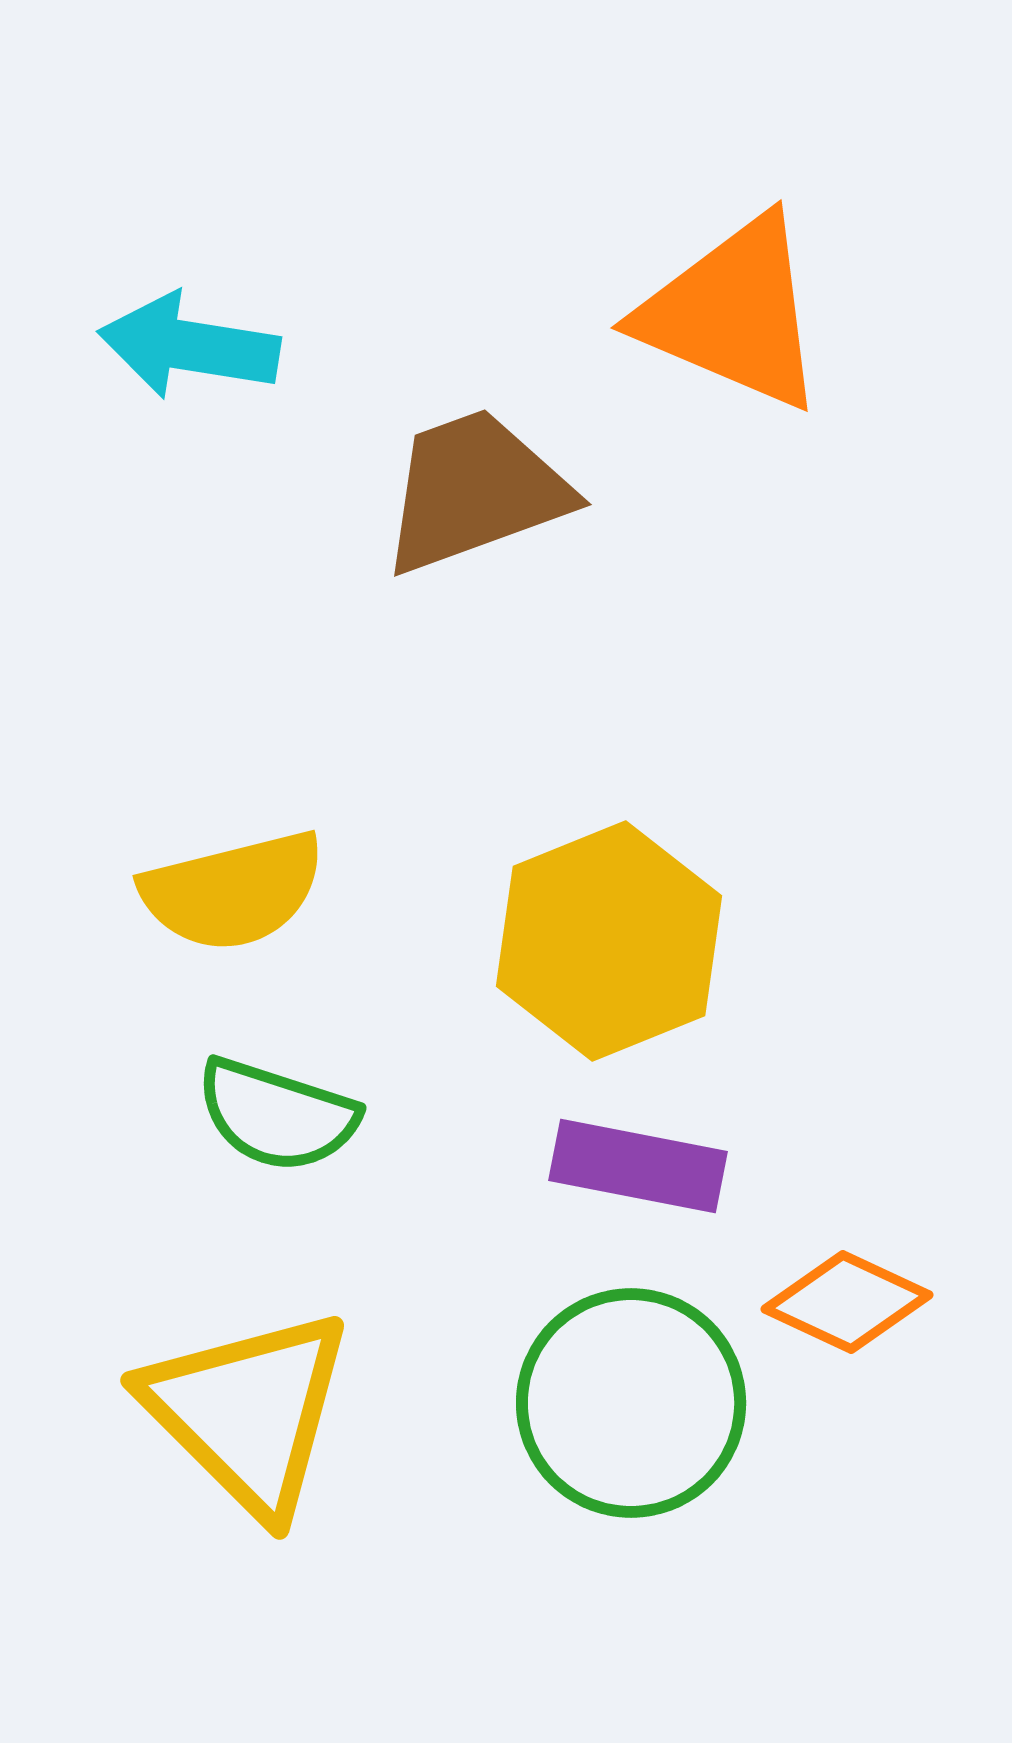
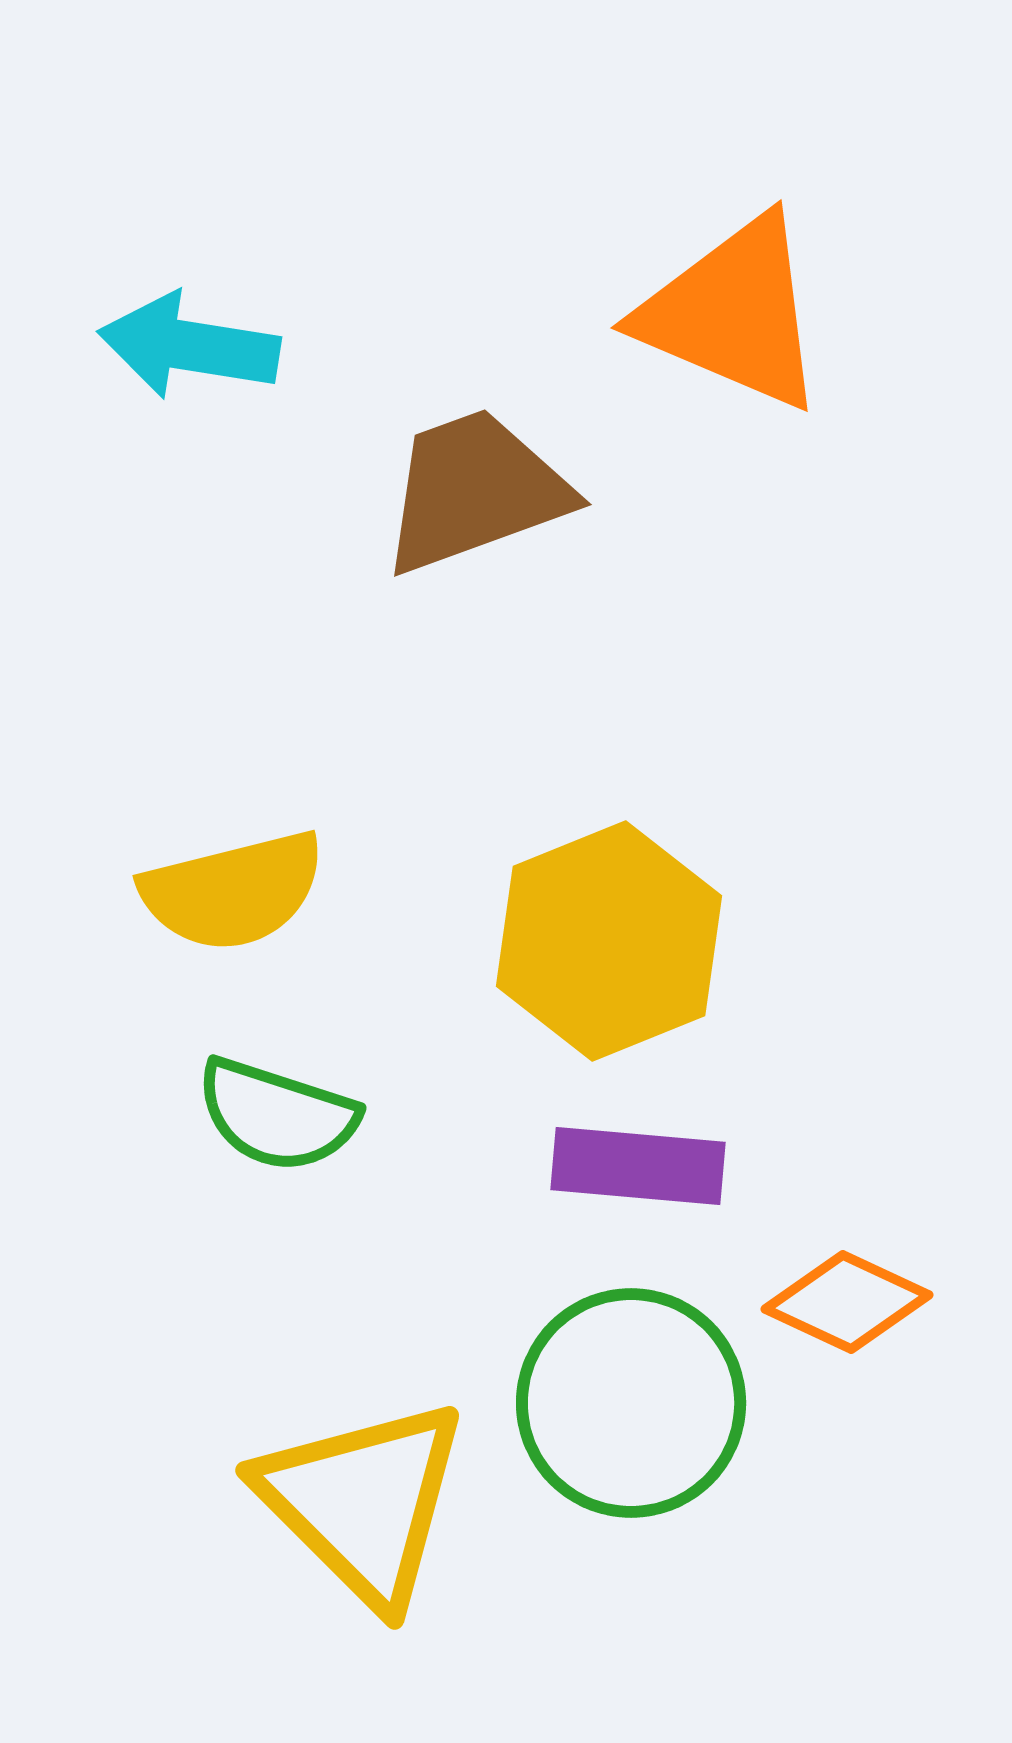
purple rectangle: rotated 6 degrees counterclockwise
yellow triangle: moved 115 px right, 90 px down
